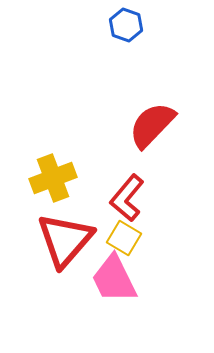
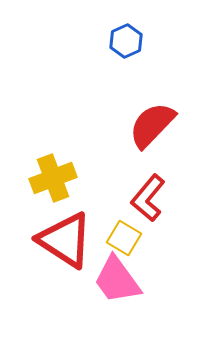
blue hexagon: moved 16 px down; rotated 16 degrees clockwise
red L-shape: moved 21 px right
red triangle: rotated 38 degrees counterclockwise
pink trapezoid: moved 3 px right, 1 px down; rotated 10 degrees counterclockwise
